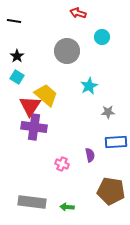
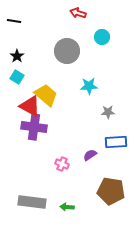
cyan star: rotated 24 degrees clockwise
red triangle: rotated 35 degrees counterclockwise
purple semicircle: rotated 112 degrees counterclockwise
